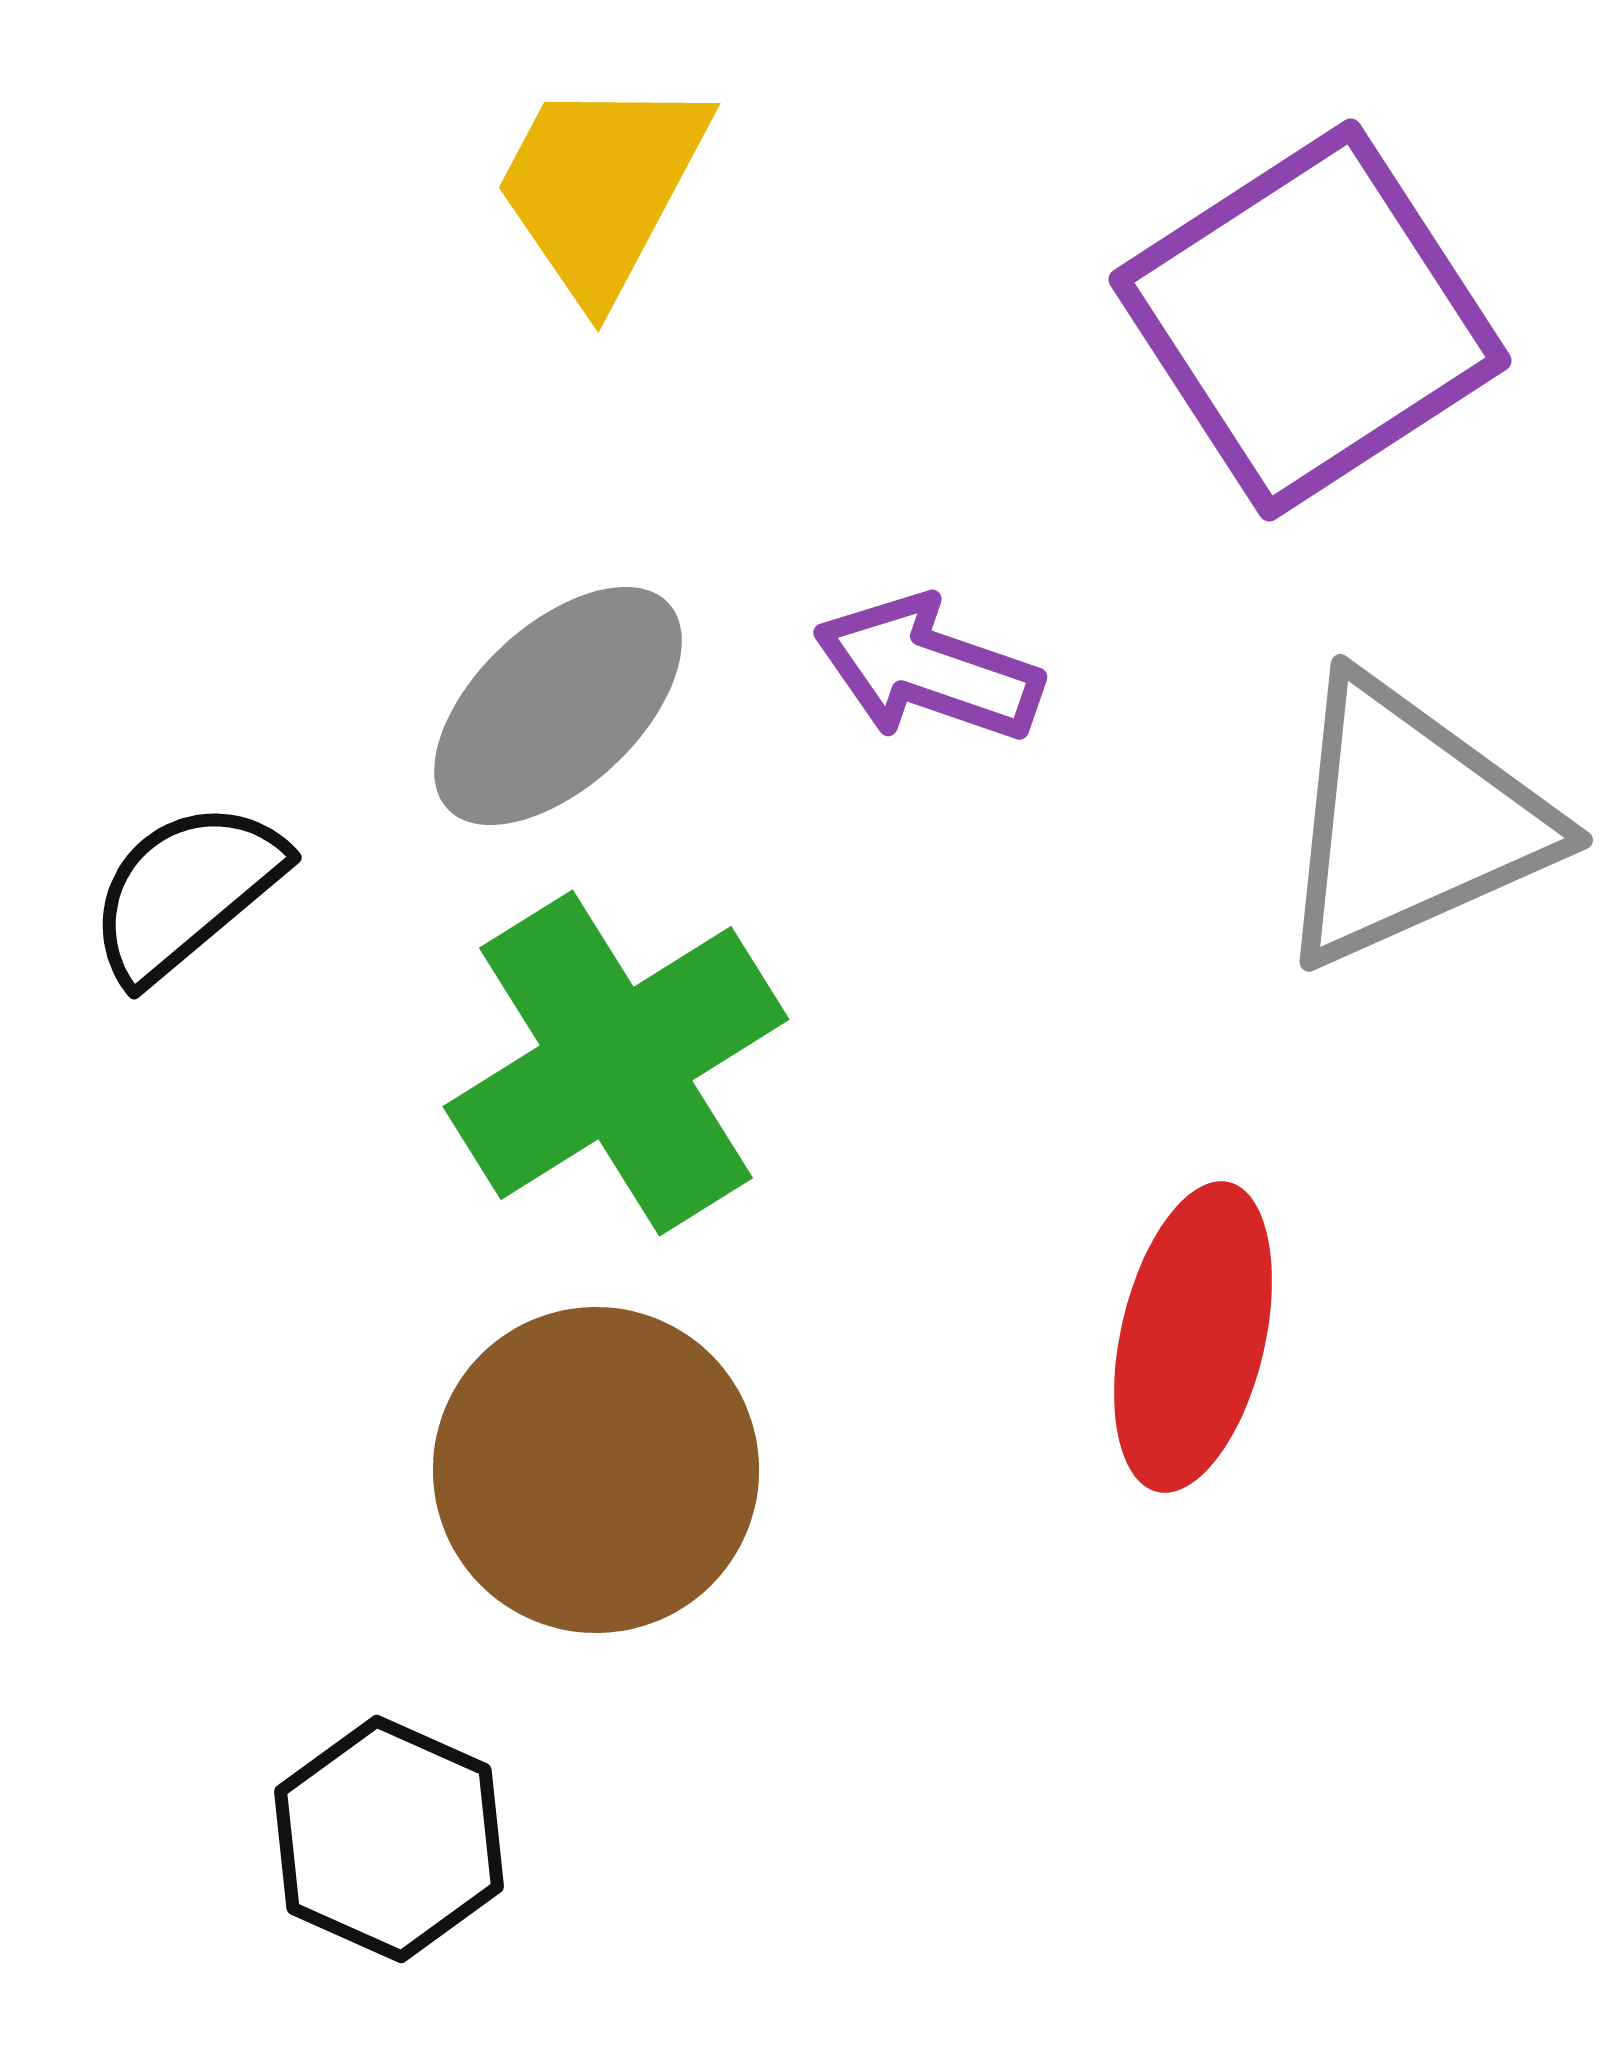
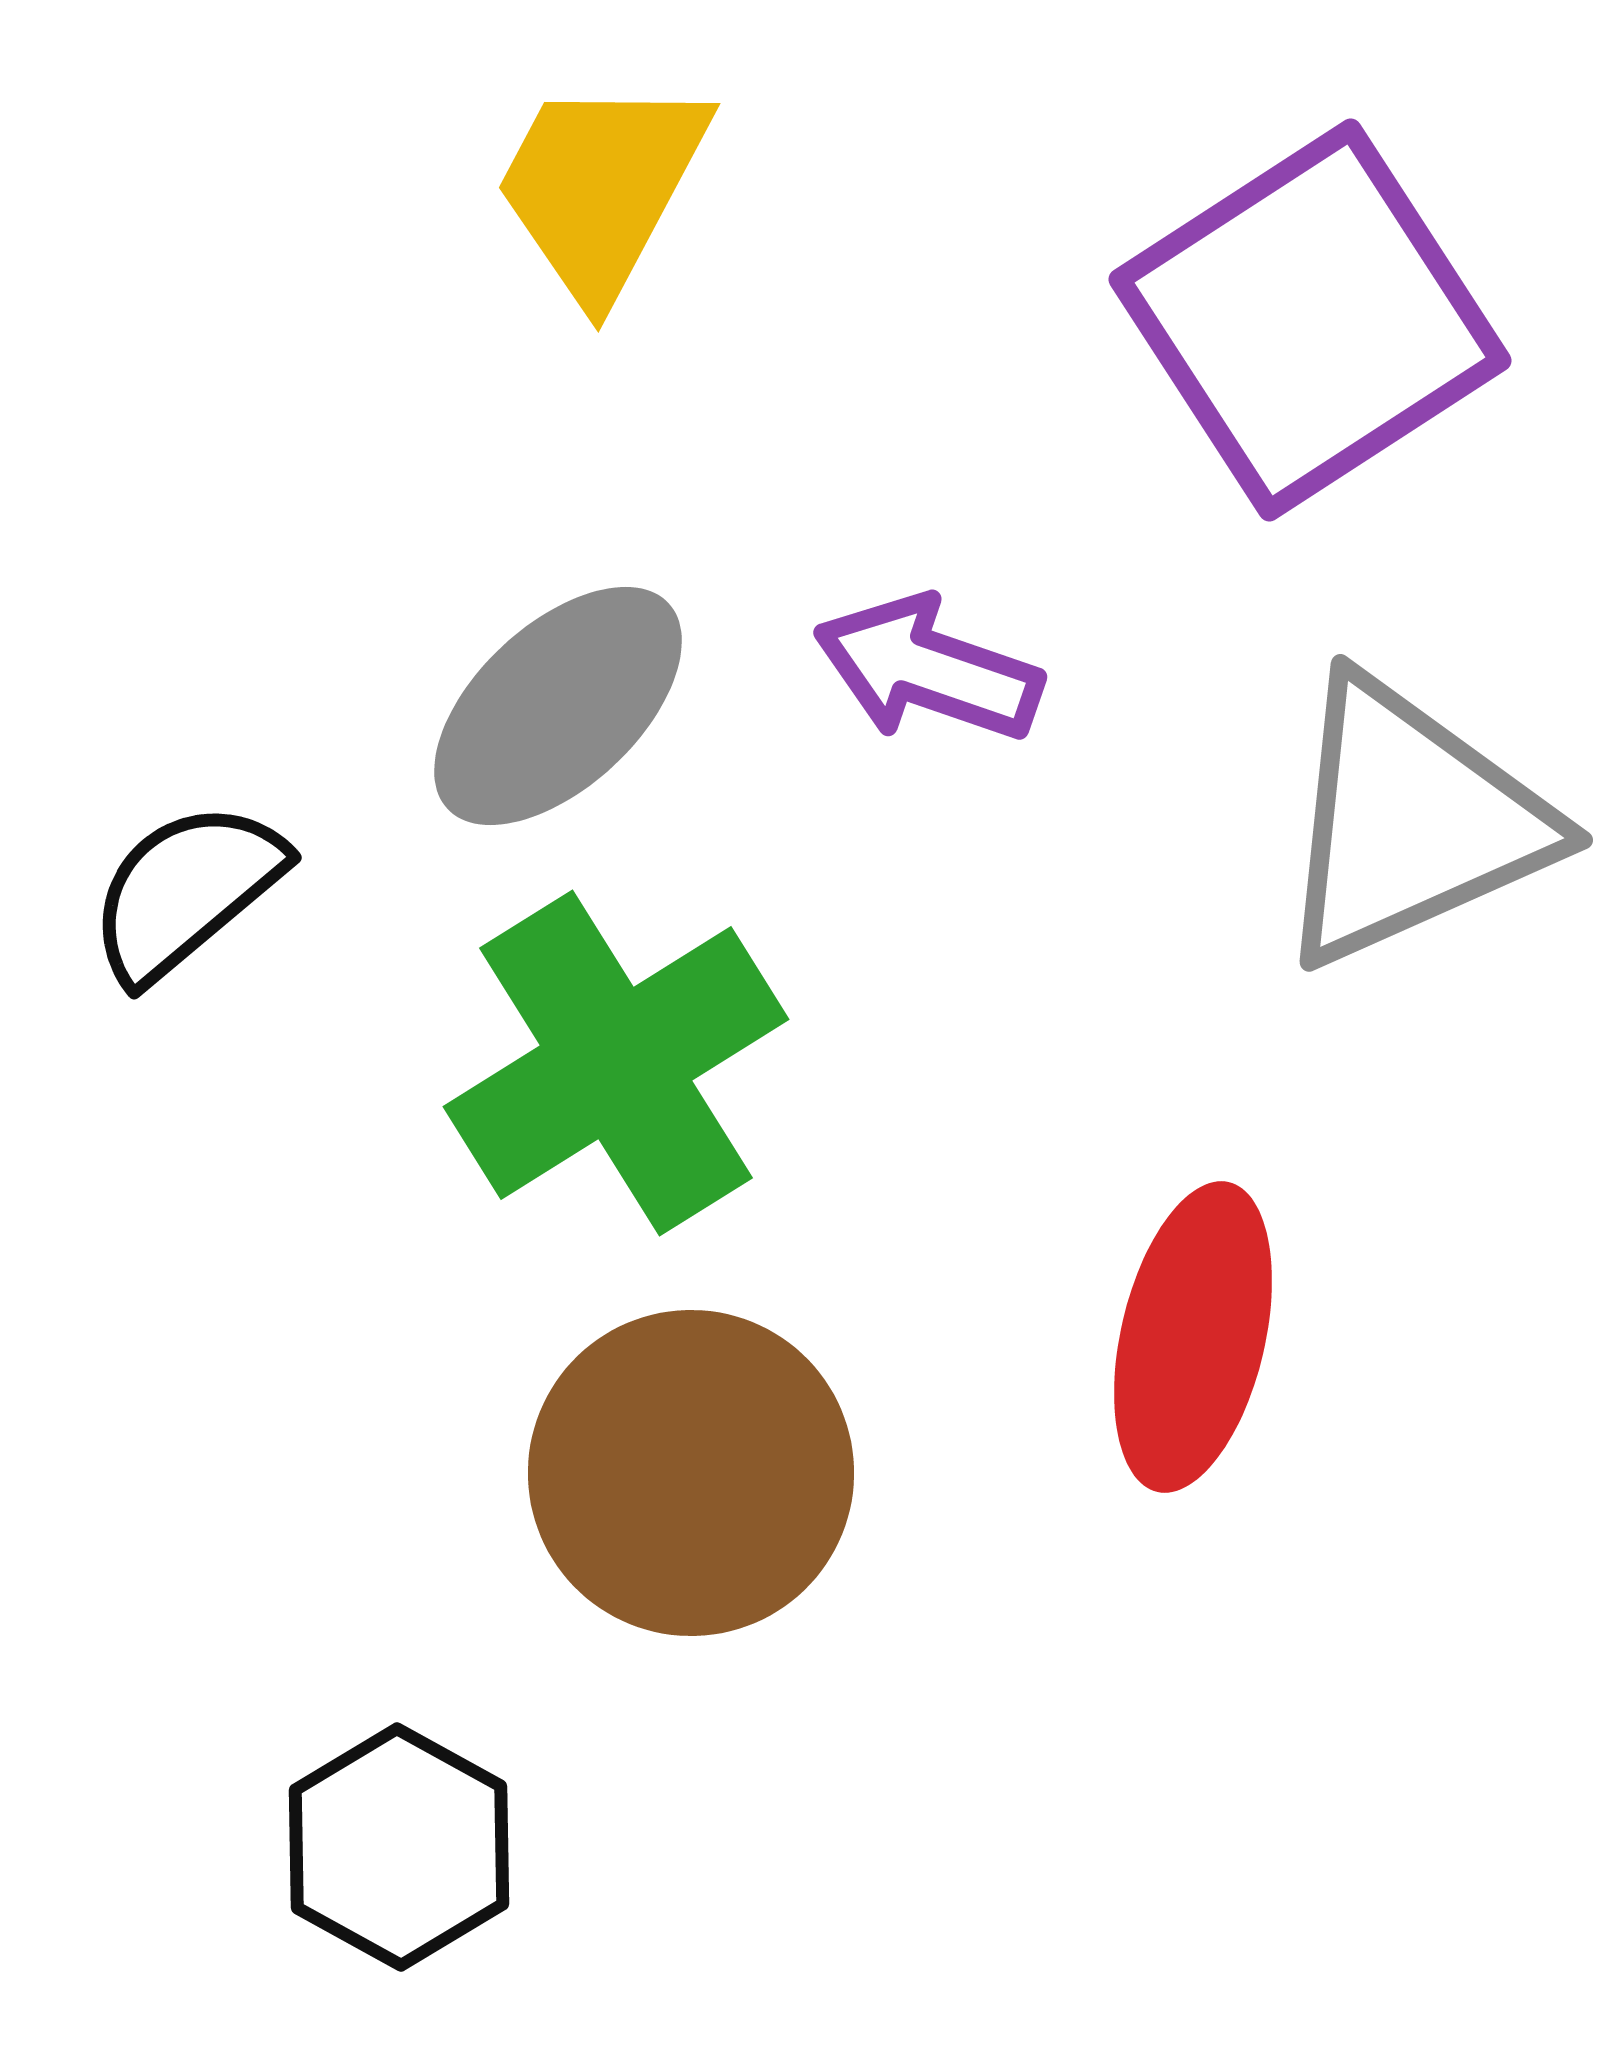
brown circle: moved 95 px right, 3 px down
black hexagon: moved 10 px right, 8 px down; rotated 5 degrees clockwise
